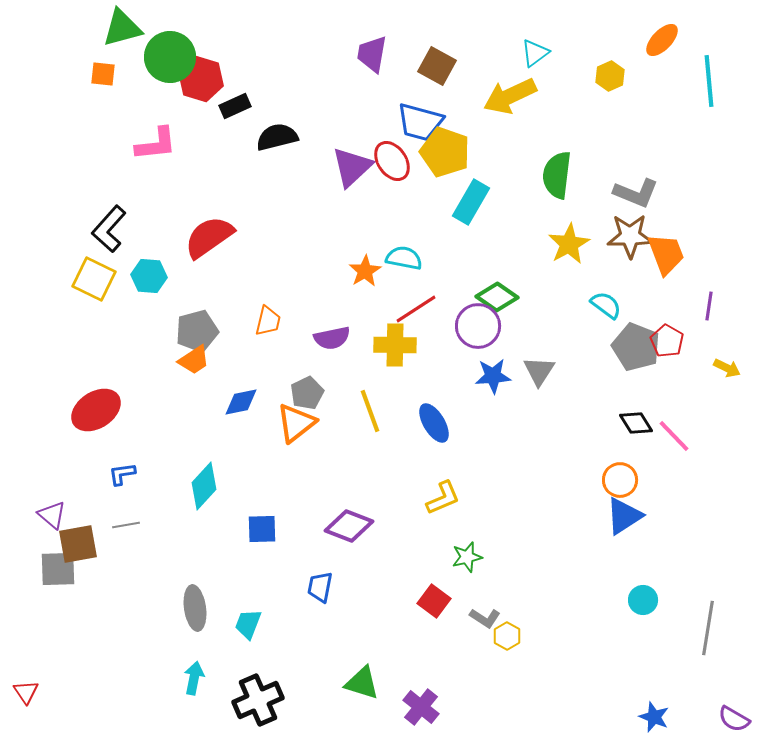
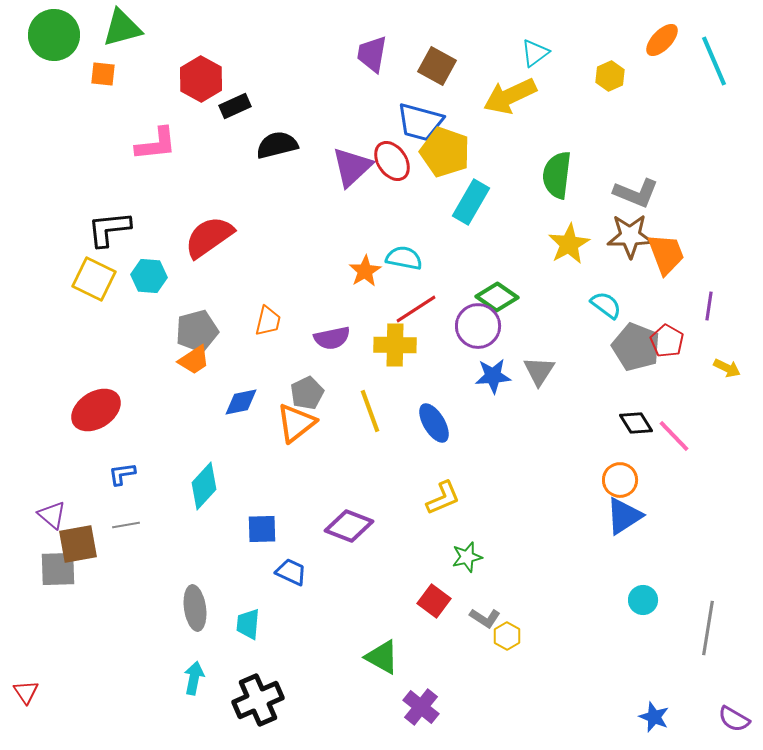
green circle at (170, 57): moved 116 px left, 22 px up
red hexagon at (201, 79): rotated 12 degrees clockwise
cyan line at (709, 81): moved 5 px right, 20 px up; rotated 18 degrees counterclockwise
black semicircle at (277, 137): moved 8 px down
black L-shape at (109, 229): rotated 42 degrees clockwise
blue trapezoid at (320, 587): moved 29 px left, 15 px up; rotated 104 degrees clockwise
cyan trapezoid at (248, 624): rotated 16 degrees counterclockwise
green triangle at (362, 683): moved 20 px right, 26 px up; rotated 12 degrees clockwise
